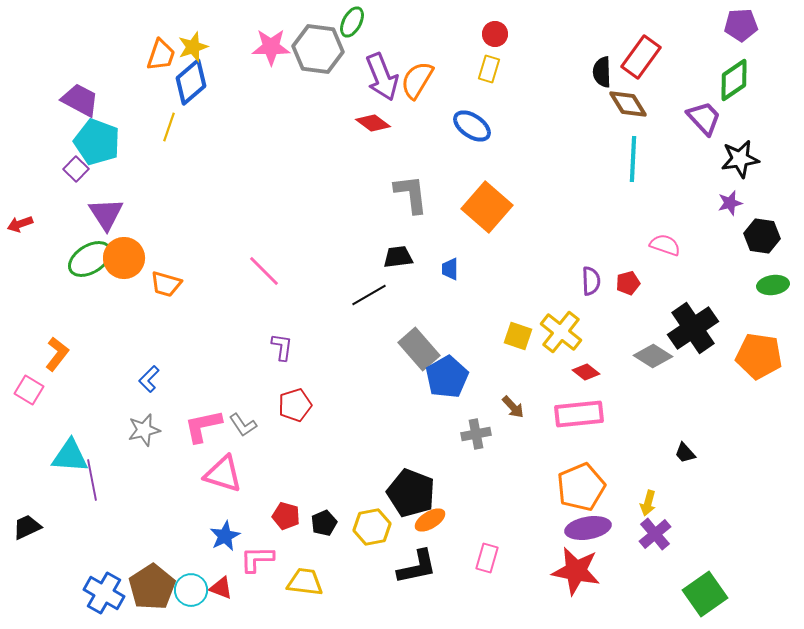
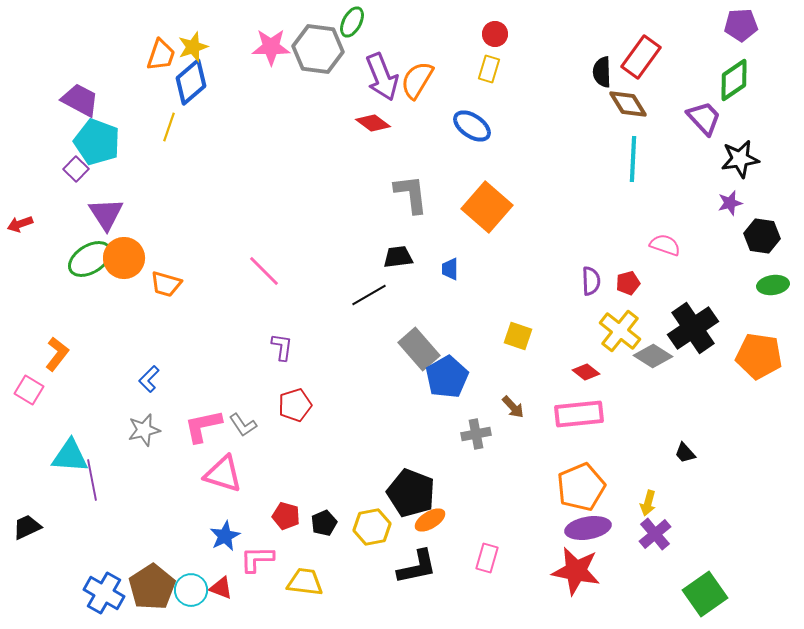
yellow cross at (561, 332): moved 59 px right, 1 px up
